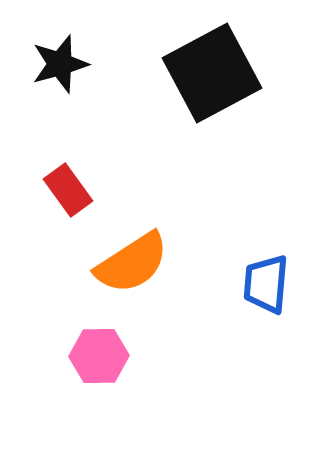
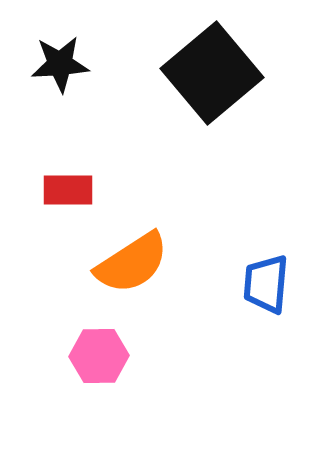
black star: rotated 12 degrees clockwise
black square: rotated 12 degrees counterclockwise
red rectangle: rotated 54 degrees counterclockwise
